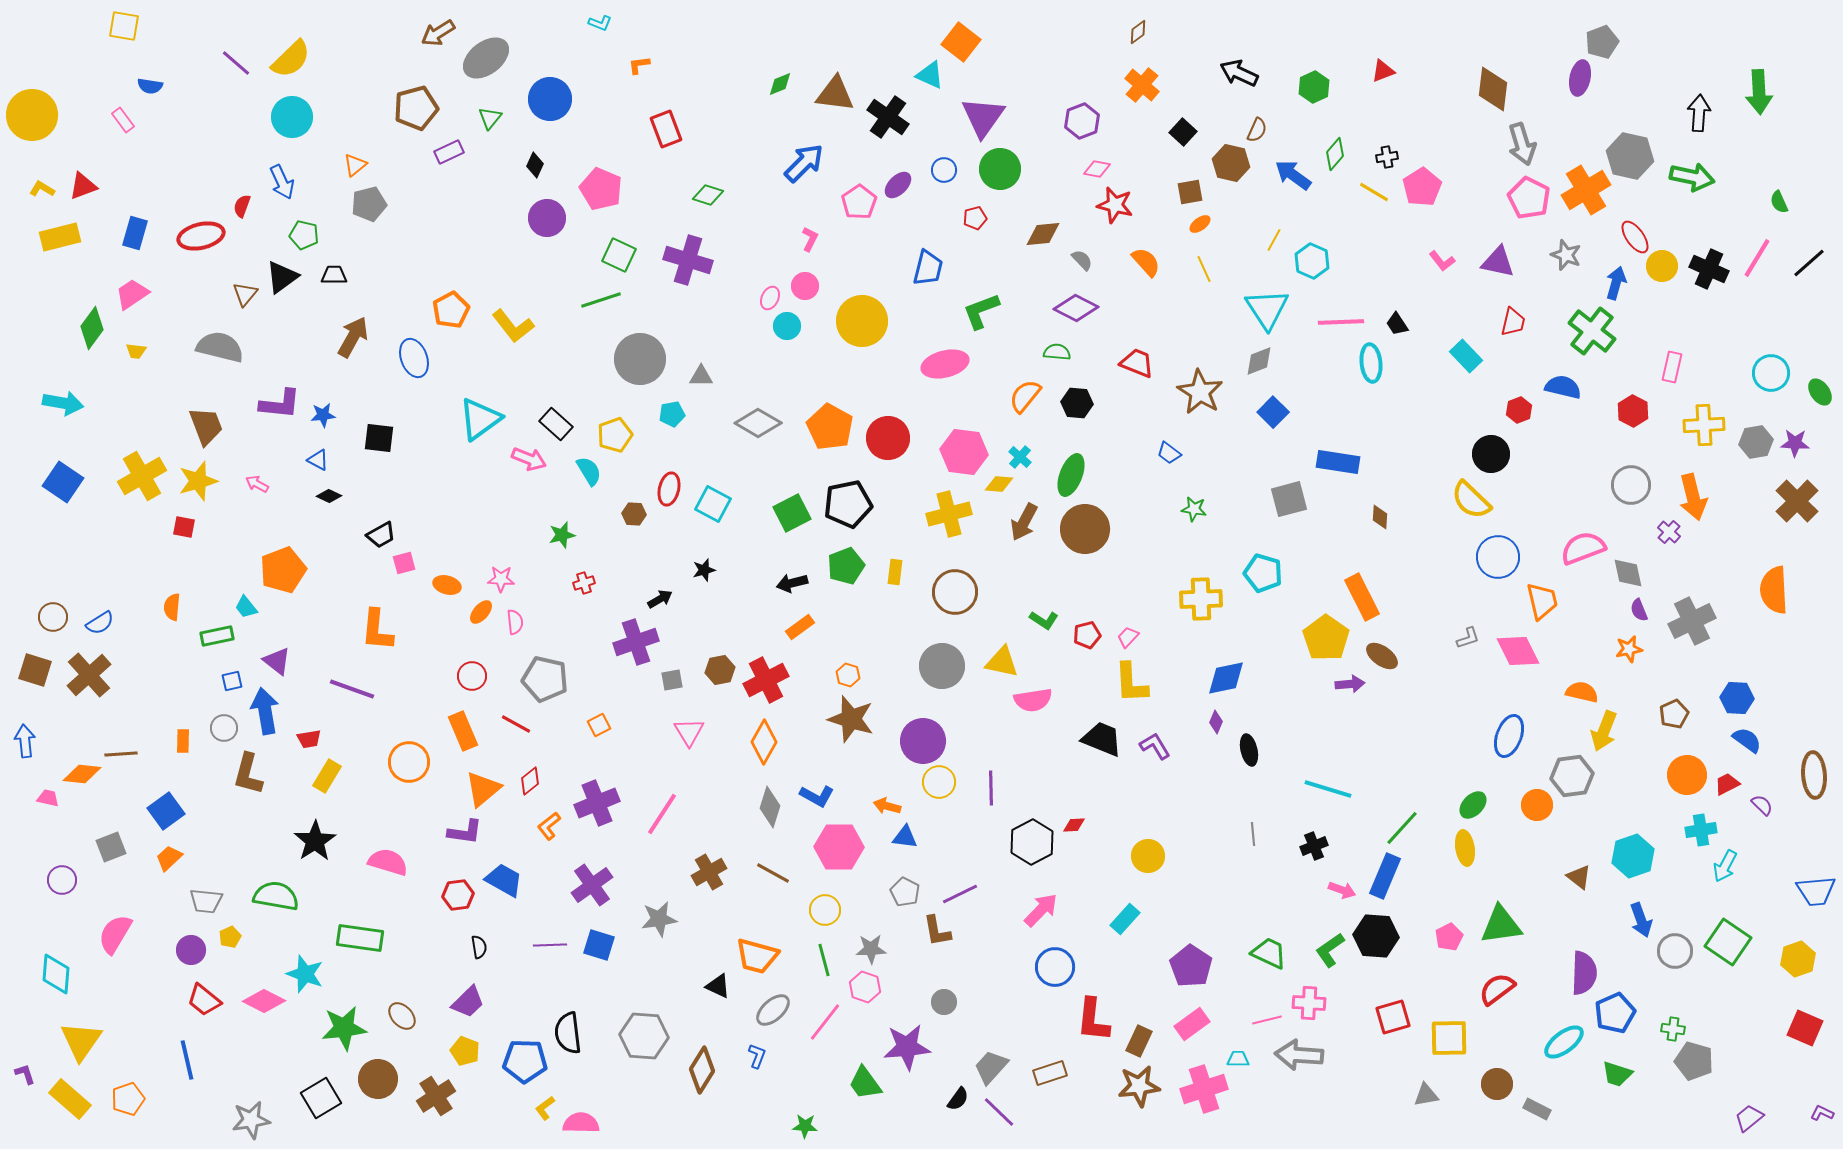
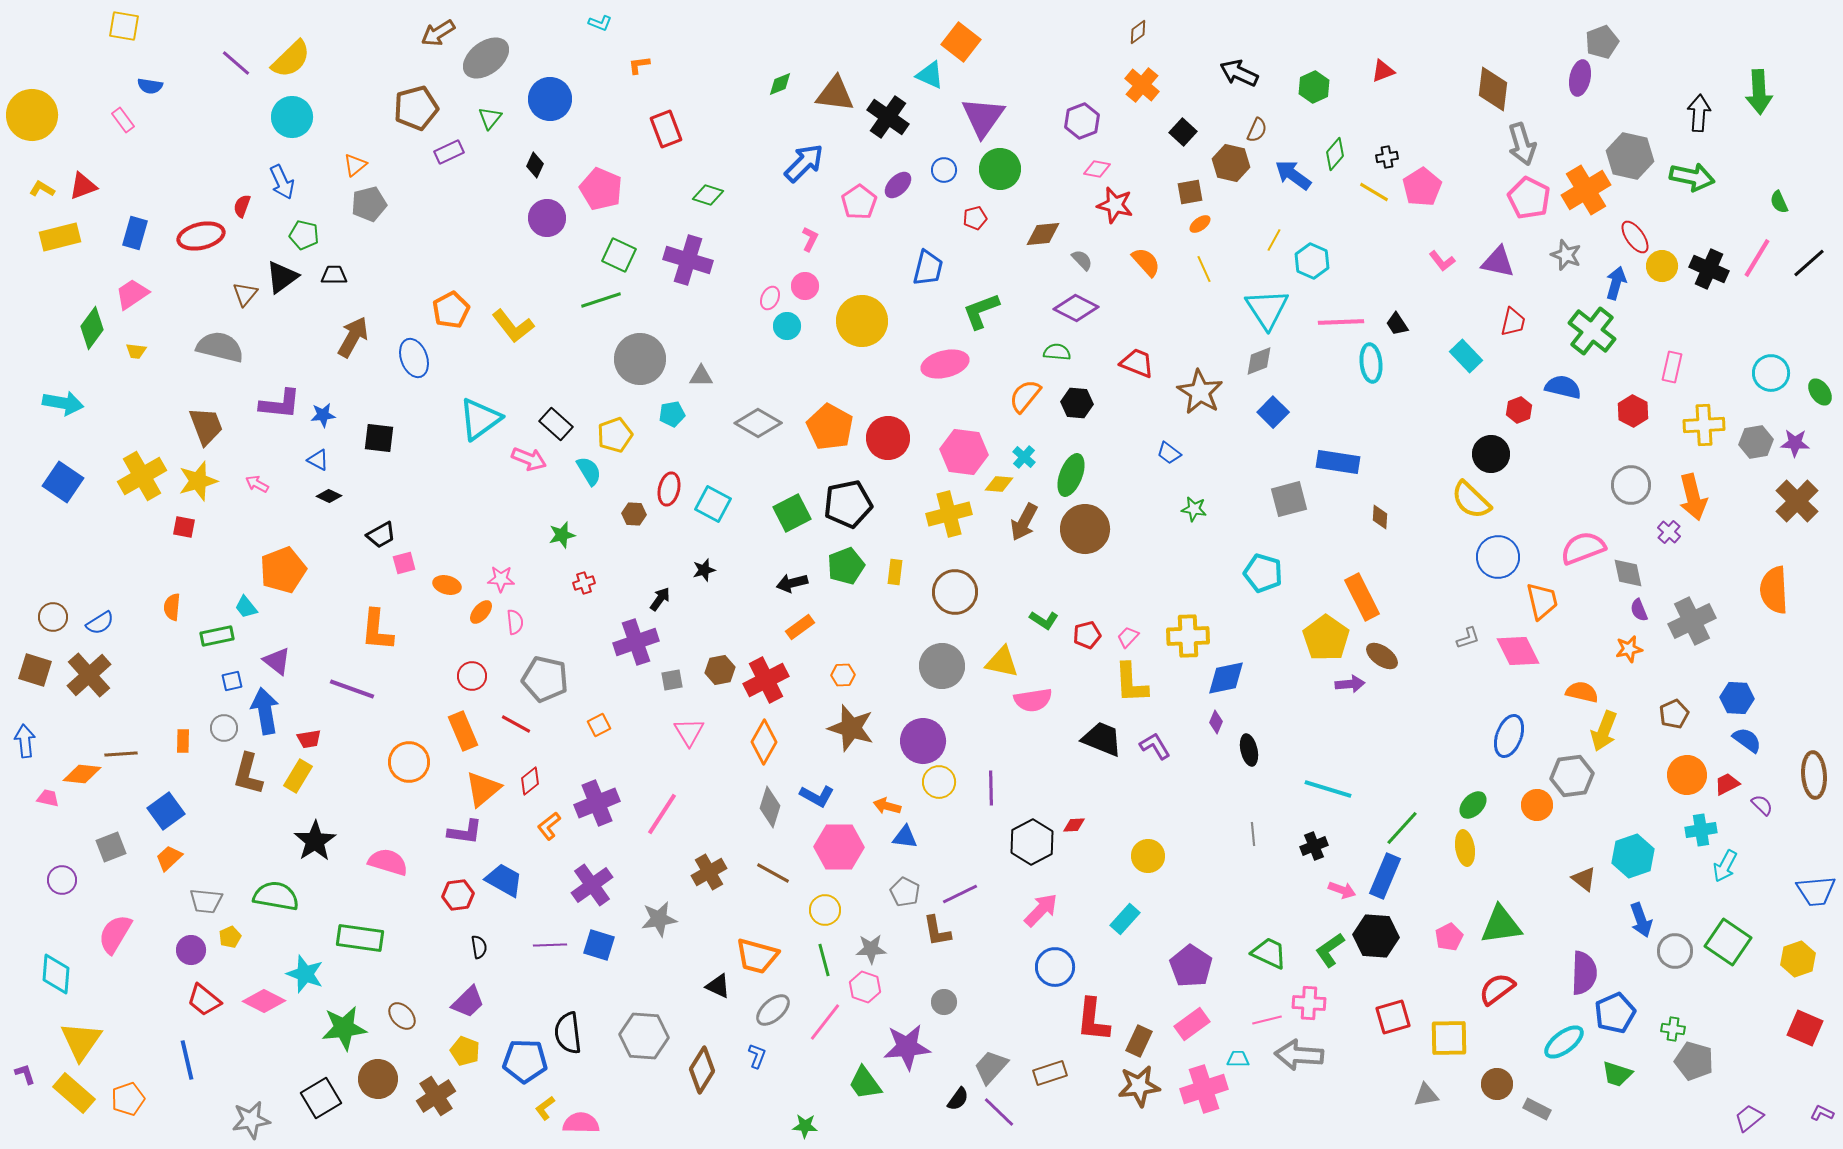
cyan cross at (1020, 457): moved 4 px right
black arrow at (660, 599): rotated 25 degrees counterclockwise
yellow cross at (1201, 599): moved 13 px left, 37 px down
orange hexagon at (848, 675): moved 5 px left; rotated 20 degrees counterclockwise
brown star at (851, 719): moved 9 px down
yellow rectangle at (327, 776): moved 29 px left
brown triangle at (1579, 877): moved 5 px right, 2 px down
yellow rectangle at (70, 1099): moved 4 px right, 6 px up
